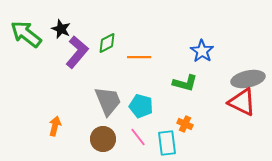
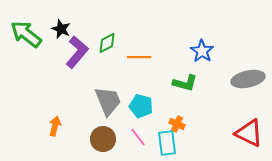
red triangle: moved 7 px right, 31 px down
orange cross: moved 8 px left
